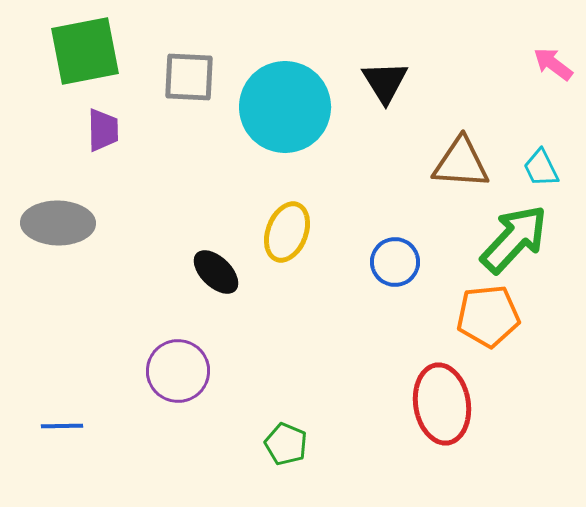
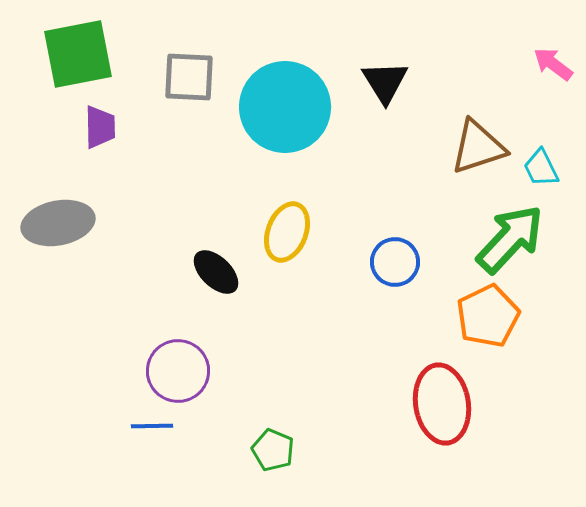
green square: moved 7 px left, 3 px down
purple trapezoid: moved 3 px left, 3 px up
brown triangle: moved 17 px right, 16 px up; rotated 22 degrees counterclockwise
gray ellipse: rotated 12 degrees counterclockwise
green arrow: moved 4 px left
orange pentagon: rotated 20 degrees counterclockwise
blue line: moved 90 px right
green pentagon: moved 13 px left, 6 px down
